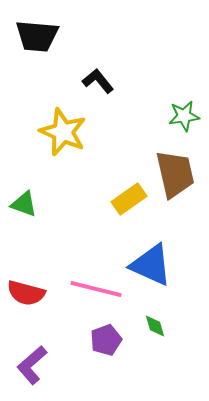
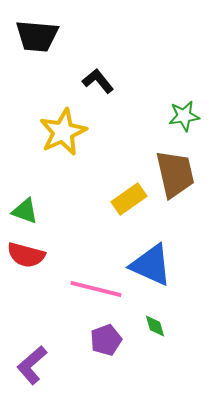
yellow star: rotated 24 degrees clockwise
green triangle: moved 1 px right, 7 px down
red semicircle: moved 38 px up
